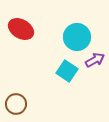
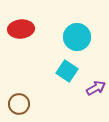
red ellipse: rotated 35 degrees counterclockwise
purple arrow: moved 1 px right, 28 px down
brown circle: moved 3 px right
